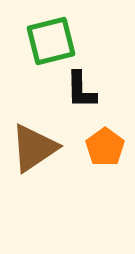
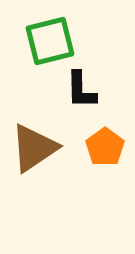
green square: moved 1 px left
